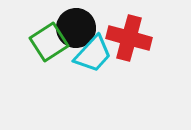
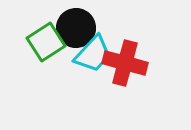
red cross: moved 4 px left, 25 px down
green square: moved 3 px left
